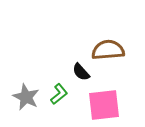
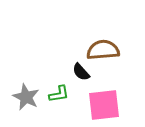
brown semicircle: moved 5 px left
green L-shape: rotated 30 degrees clockwise
